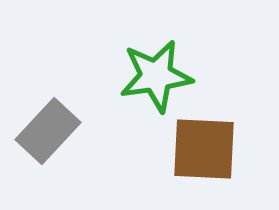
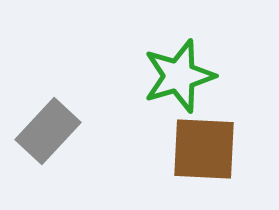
green star: moved 23 px right; rotated 8 degrees counterclockwise
